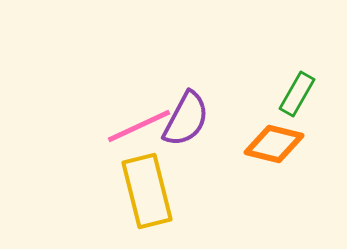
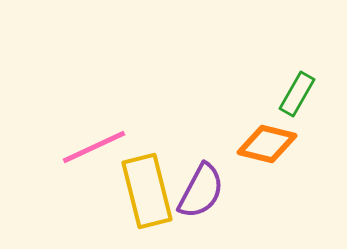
purple semicircle: moved 15 px right, 72 px down
pink line: moved 45 px left, 21 px down
orange diamond: moved 7 px left
